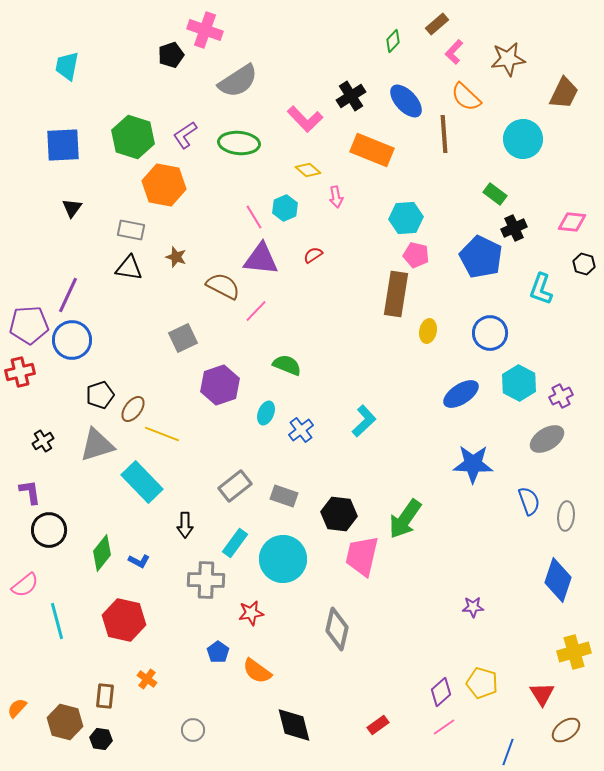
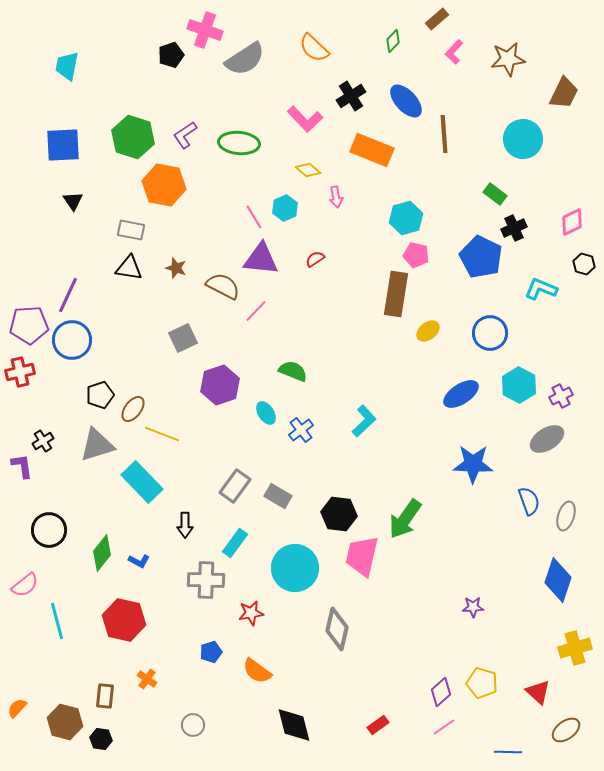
brown rectangle at (437, 24): moved 5 px up
gray semicircle at (238, 81): moved 7 px right, 22 px up
orange semicircle at (466, 97): moved 152 px left, 49 px up
black triangle at (72, 208): moved 1 px right, 7 px up; rotated 10 degrees counterclockwise
cyan hexagon at (406, 218): rotated 12 degrees counterclockwise
pink diamond at (572, 222): rotated 32 degrees counterclockwise
red semicircle at (313, 255): moved 2 px right, 4 px down
brown star at (176, 257): moved 11 px down
cyan L-shape at (541, 289): rotated 92 degrees clockwise
yellow ellipse at (428, 331): rotated 40 degrees clockwise
green semicircle at (287, 365): moved 6 px right, 6 px down
cyan hexagon at (519, 383): moved 2 px down
cyan ellipse at (266, 413): rotated 55 degrees counterclockwise
gray rectangle at (235, 486): rotated 16 degrees counterclockwise
purple L-shape at (30, 492): moved 8 px left, 26 px up
gray rectangle at (284, 496): moved 6 px left; rotated 12 degrees clockwise
gray ellipse at (566, 516): rotated 12 degrees clockwise
cyan circle at (283, 559): moved 12 px right, 9 px down
blue pentagon at (218, 652): moved 7 px left; rotated 20 degrees clockwise
yellow cross at (574, 652): moved 1 px right, 4 px up
red triangle at (542, 694): moved 4 px left, 2 px up; rotated 16 degrees counterclockwise
gray circle at (193, 730): moved 5 px up
blue line at (508, 752): rotated 72 degrees clockwise
